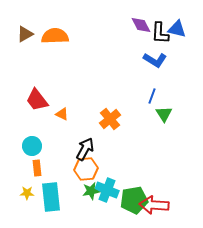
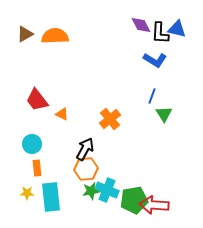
cyan circle: moved 2 px up
